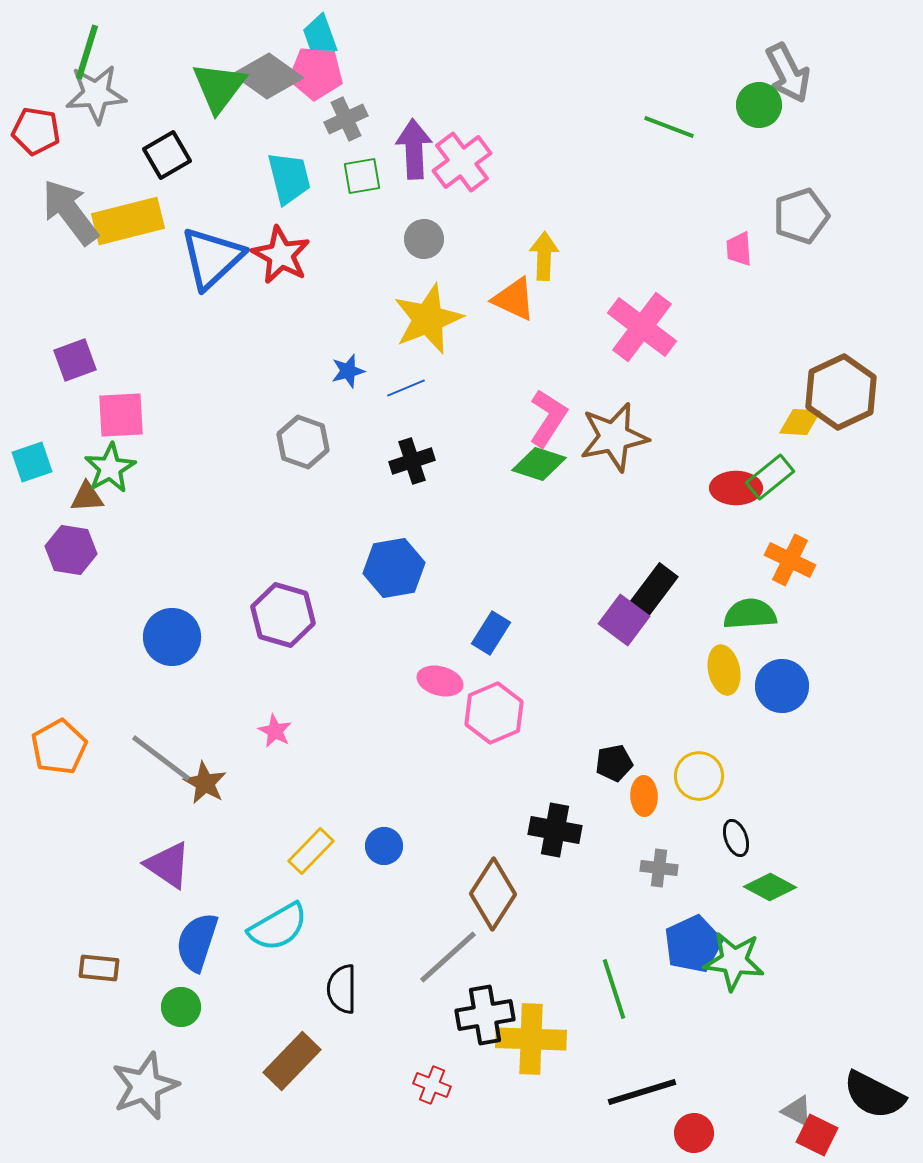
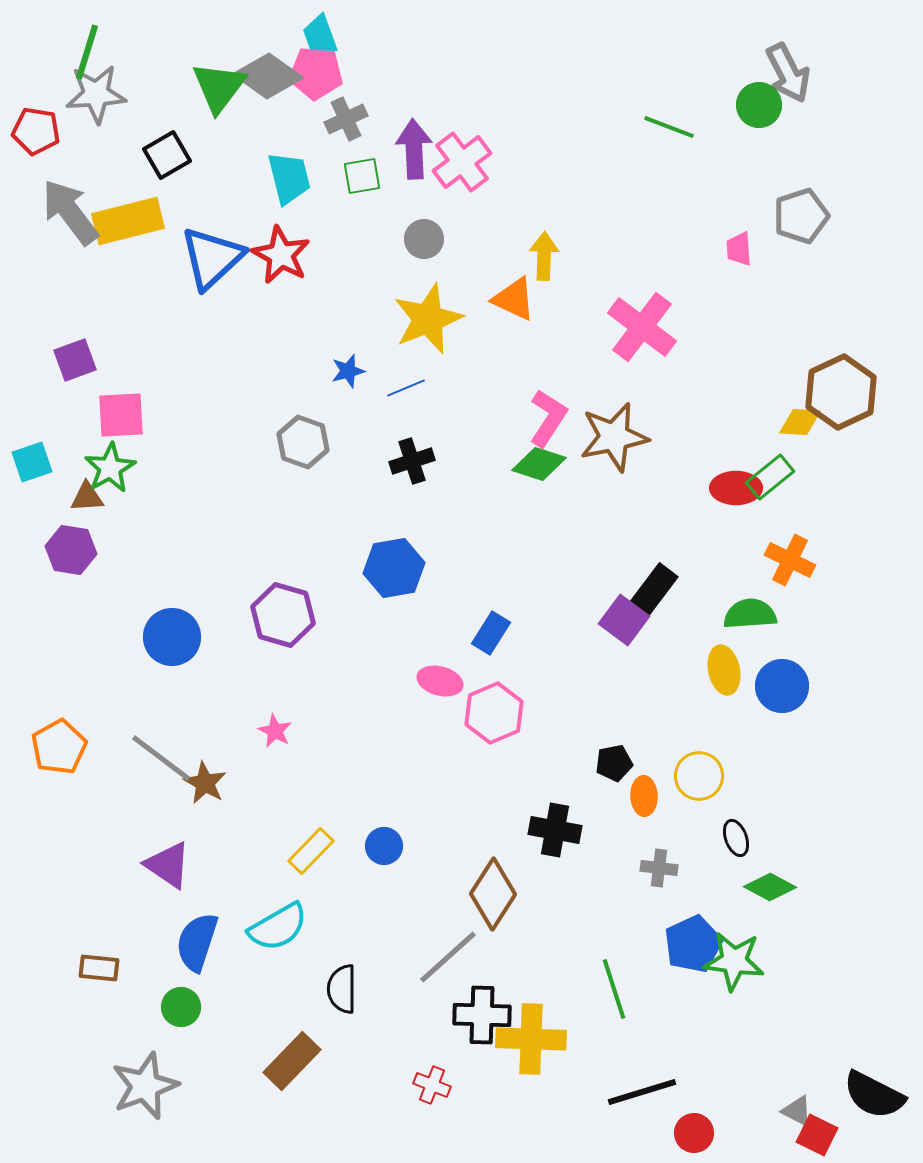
black cross at (485, 1015): moved 3 px left; rotated 12 degrees clockwise
